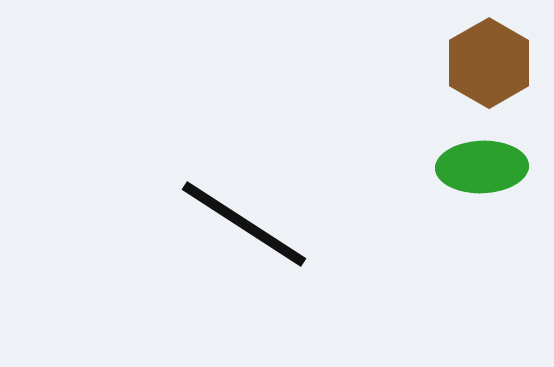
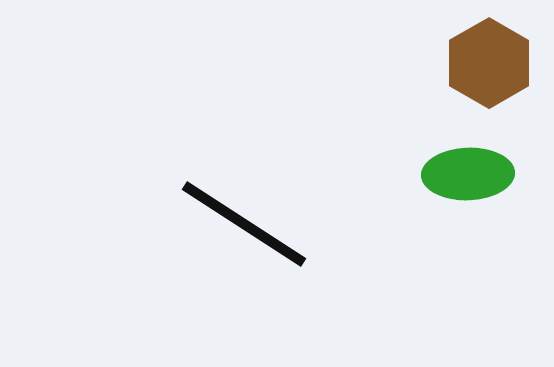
green ellipse: moved 14 px left, 7 px down
